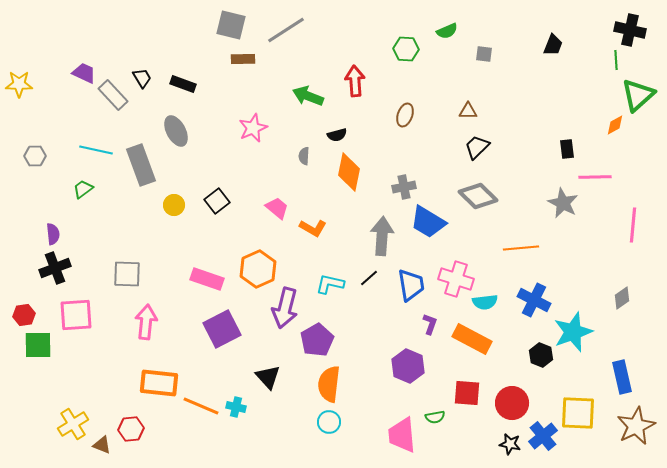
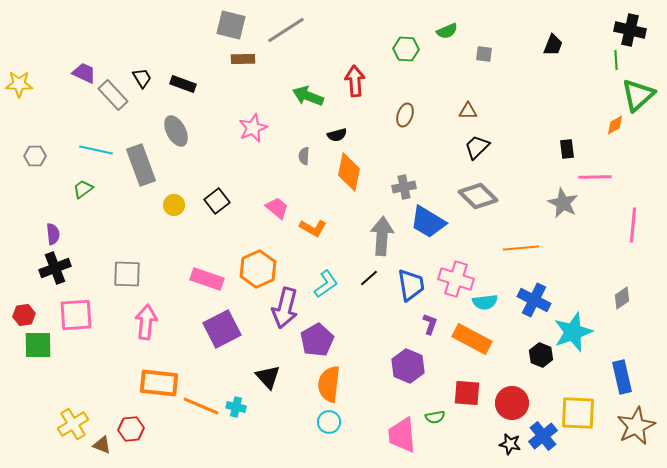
cyan L-shape at (330, 284): moved 4 px left; rotated 132 degrees clockwise
